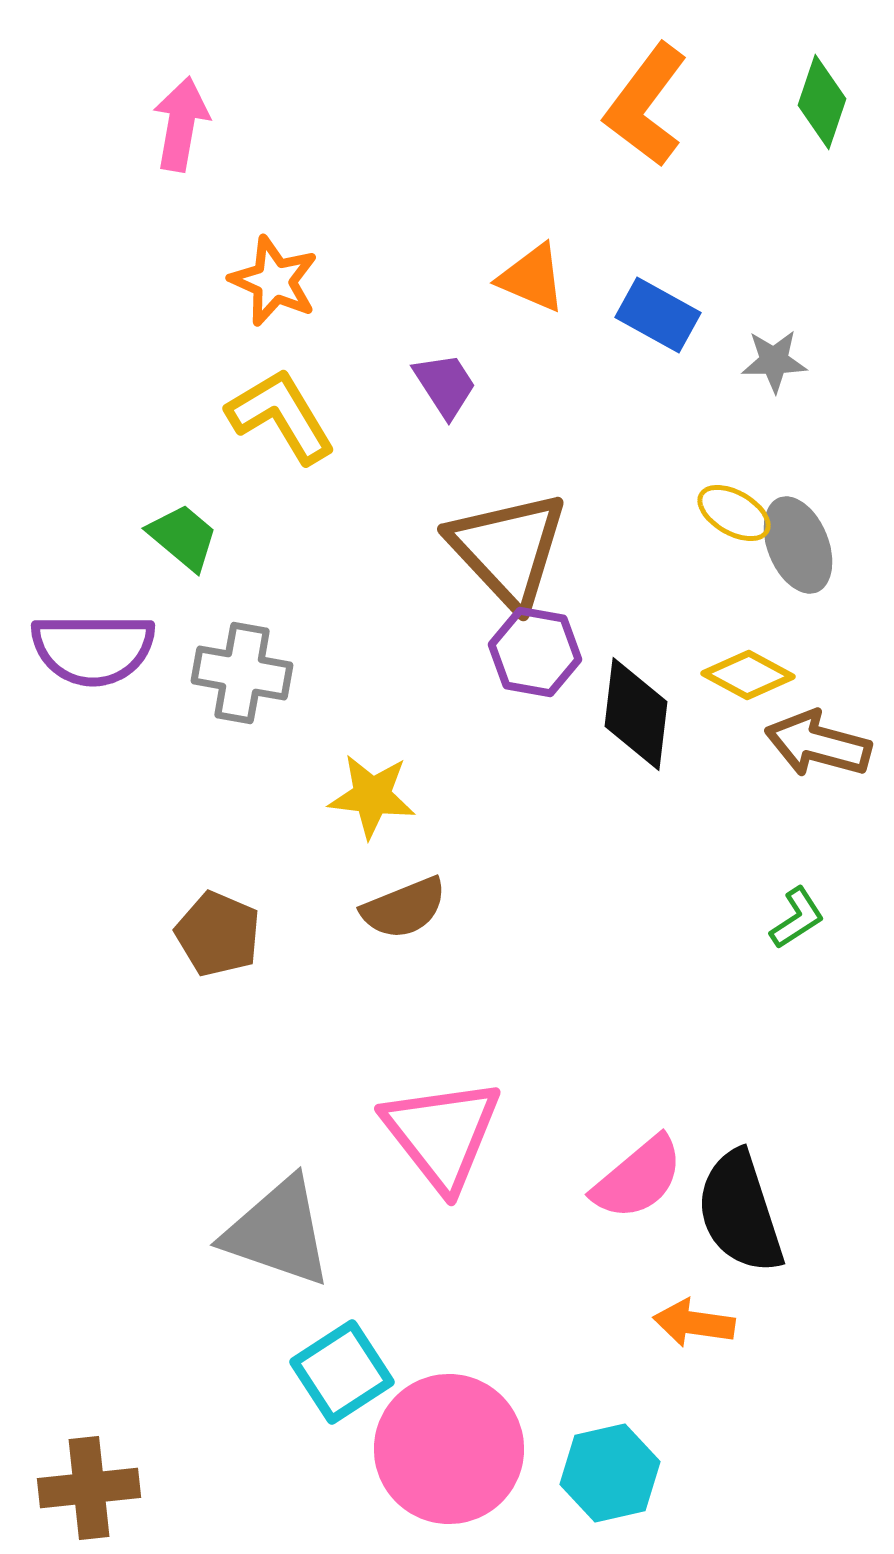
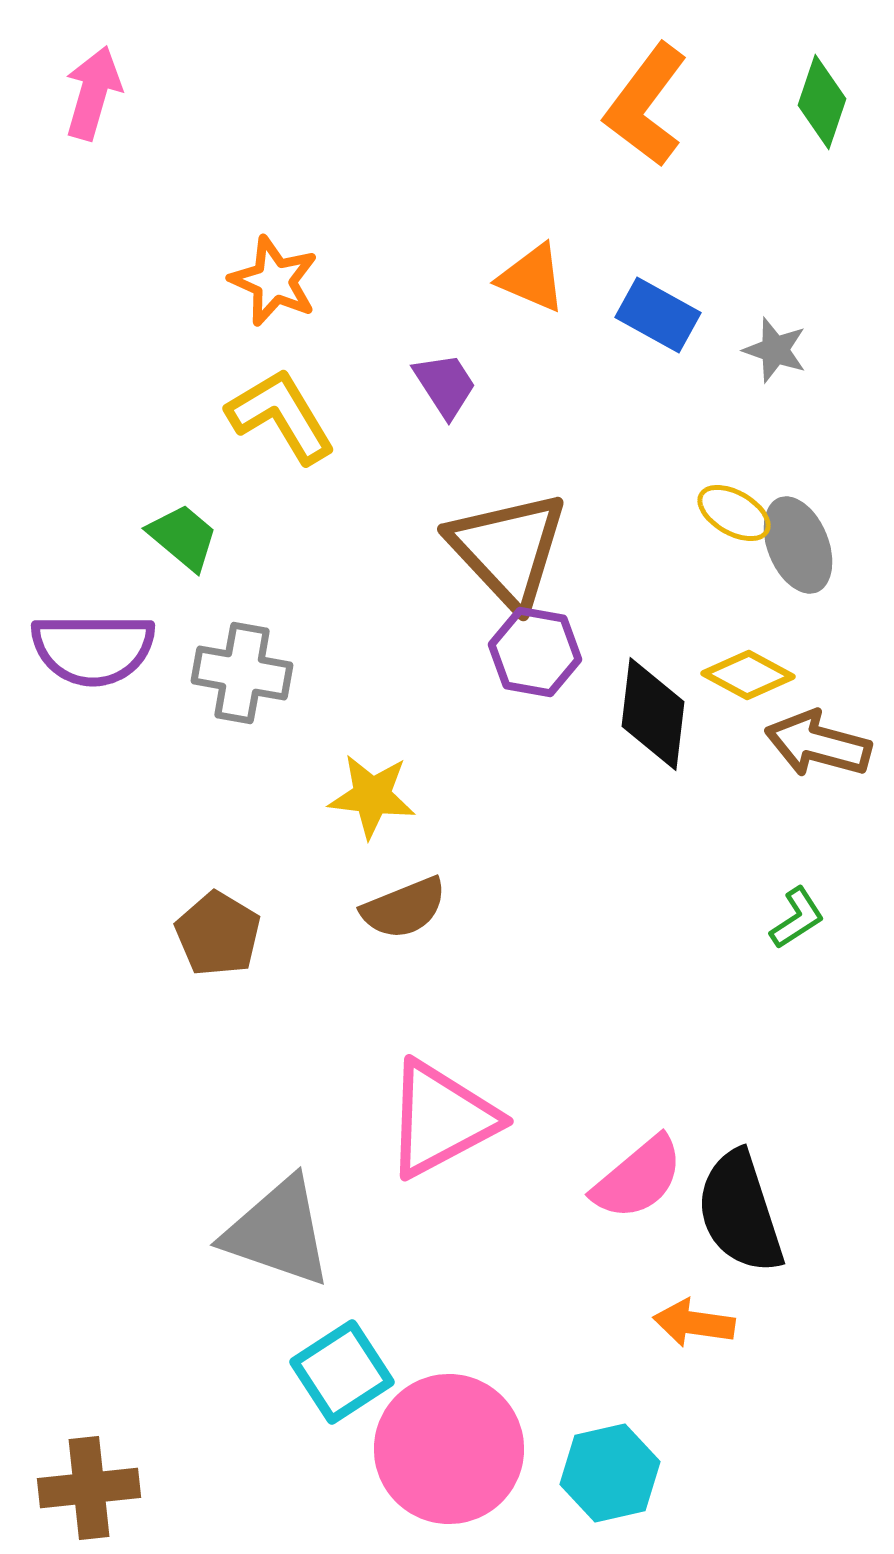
pink arrow: moved 88 px left, 31 px up; rotated 6 degrees clockwise
gray star: moved 1 px right, 11 px up; rotated 20 degrees clockwise
black diamond: moved 17 px right
brown pentagon: rotated 8 degrees clockwise
pink triangle: moved 1 px left, 15 px up; rotated 40 degrees clockwise
